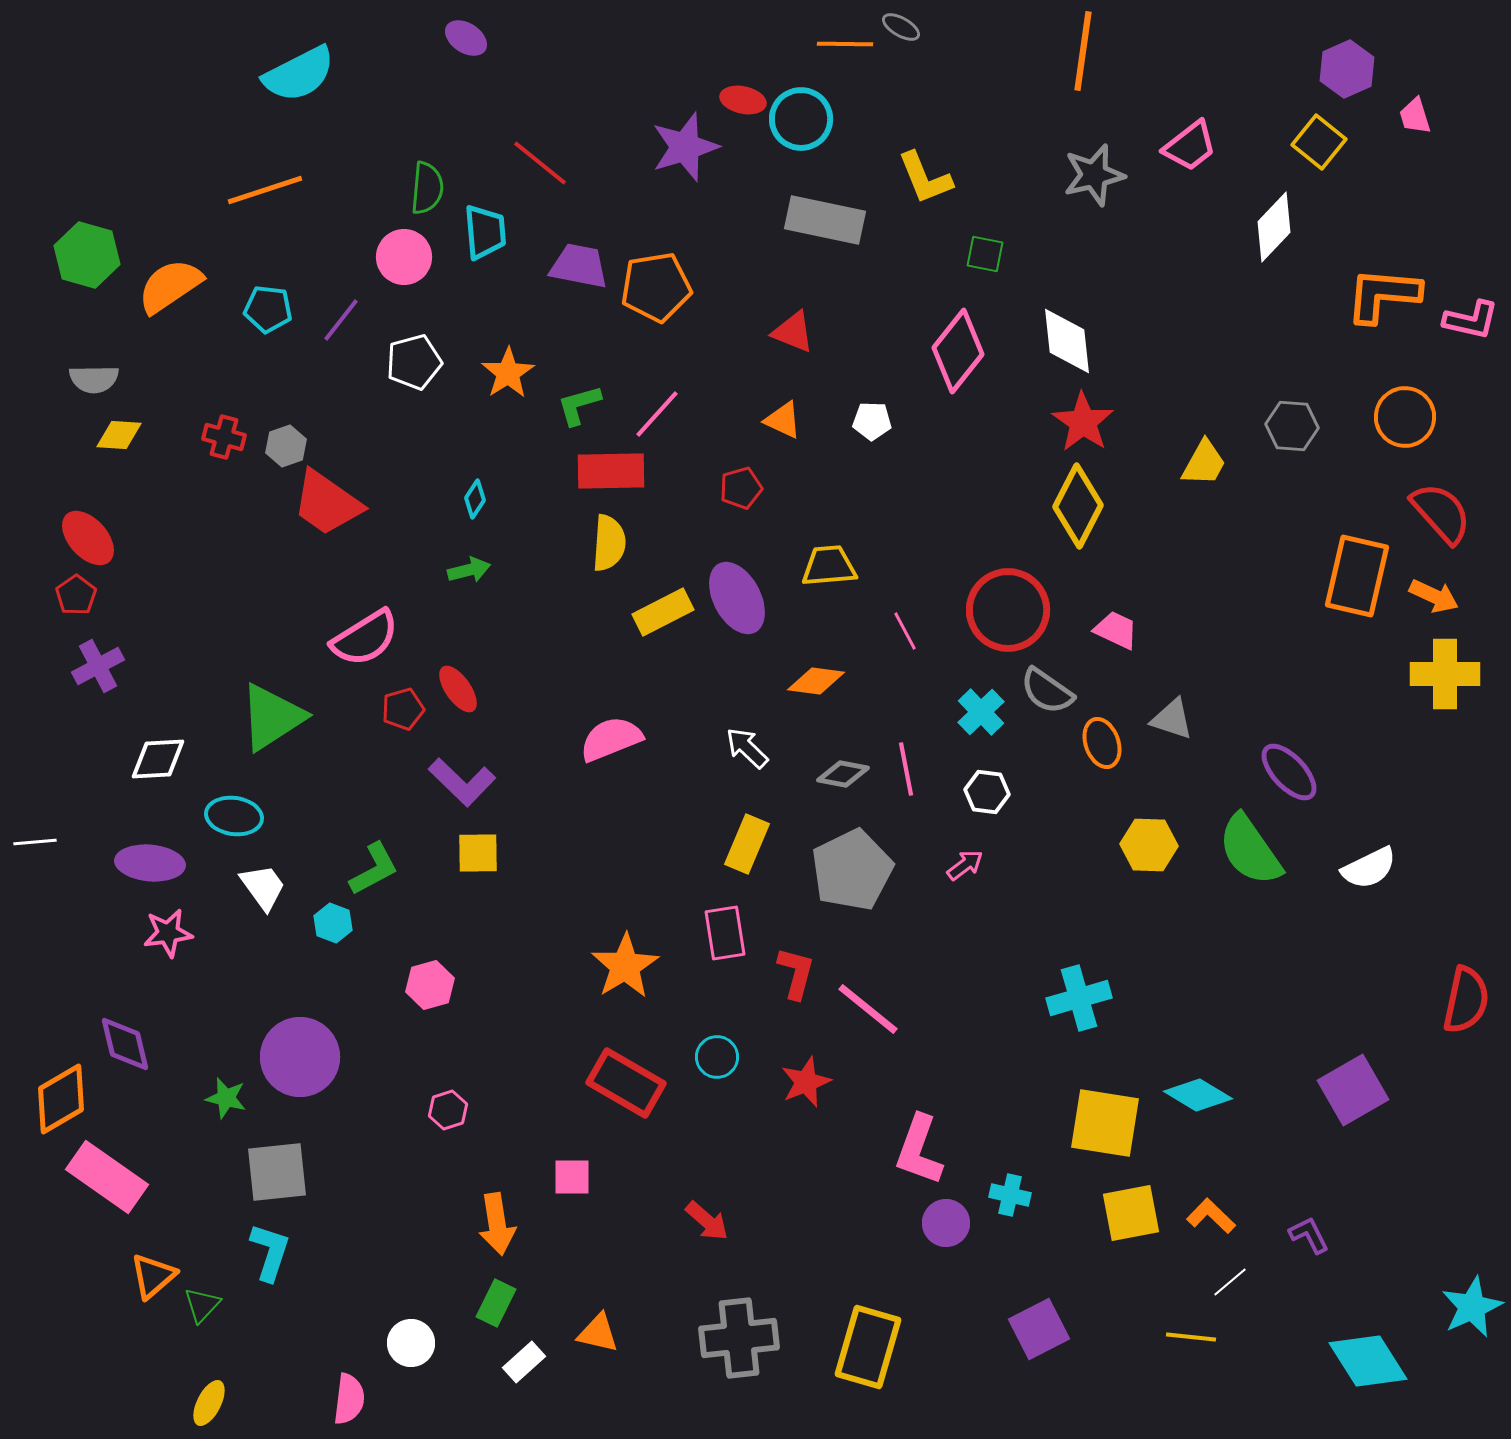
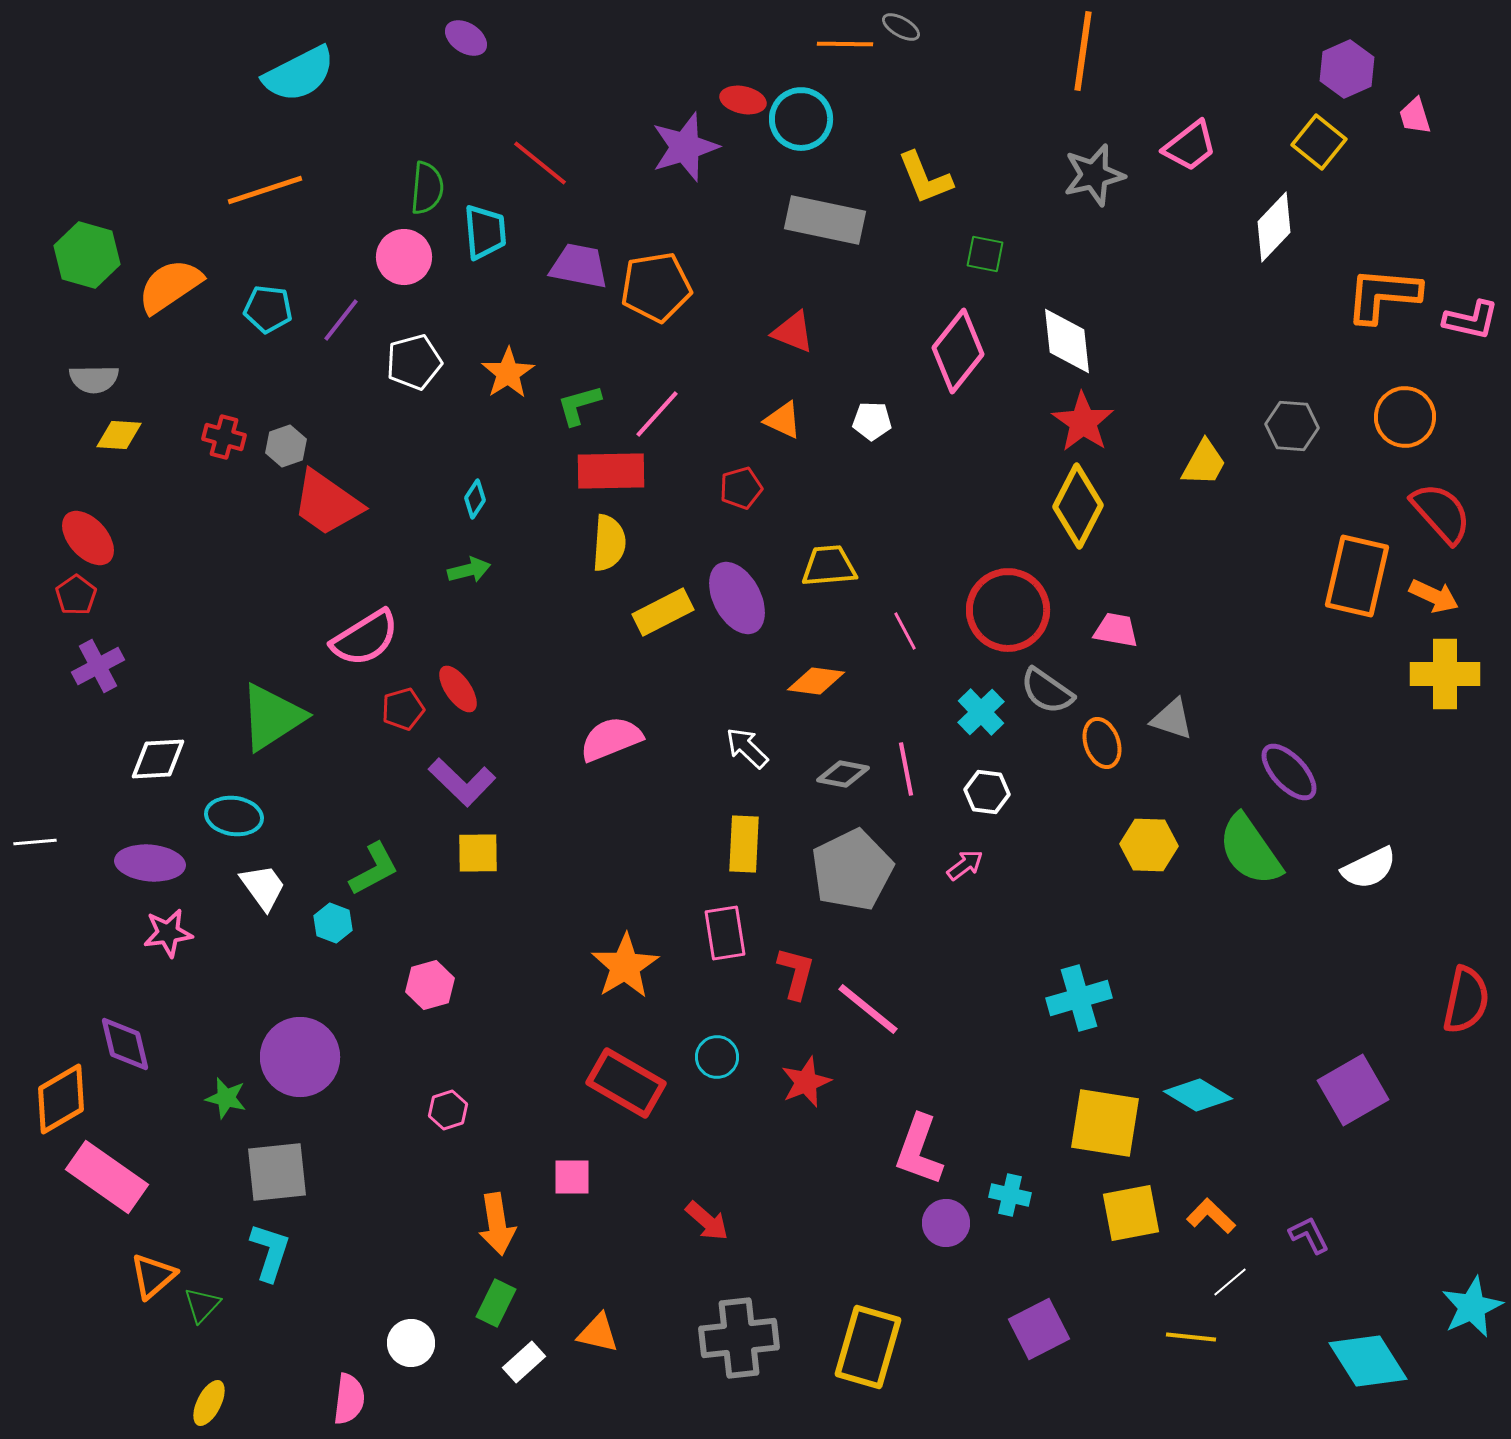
pink trapezoid at (1116, 630): rotated 15 degrees counterclockwise
yellow rectangle at (747, 844): moved 3 px left; rotated 20 degrees counterclockwise
